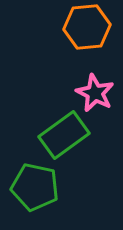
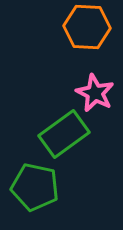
orange hexagon: rotated 9 degrees clockwise
green rectangle: moved 1 px up
